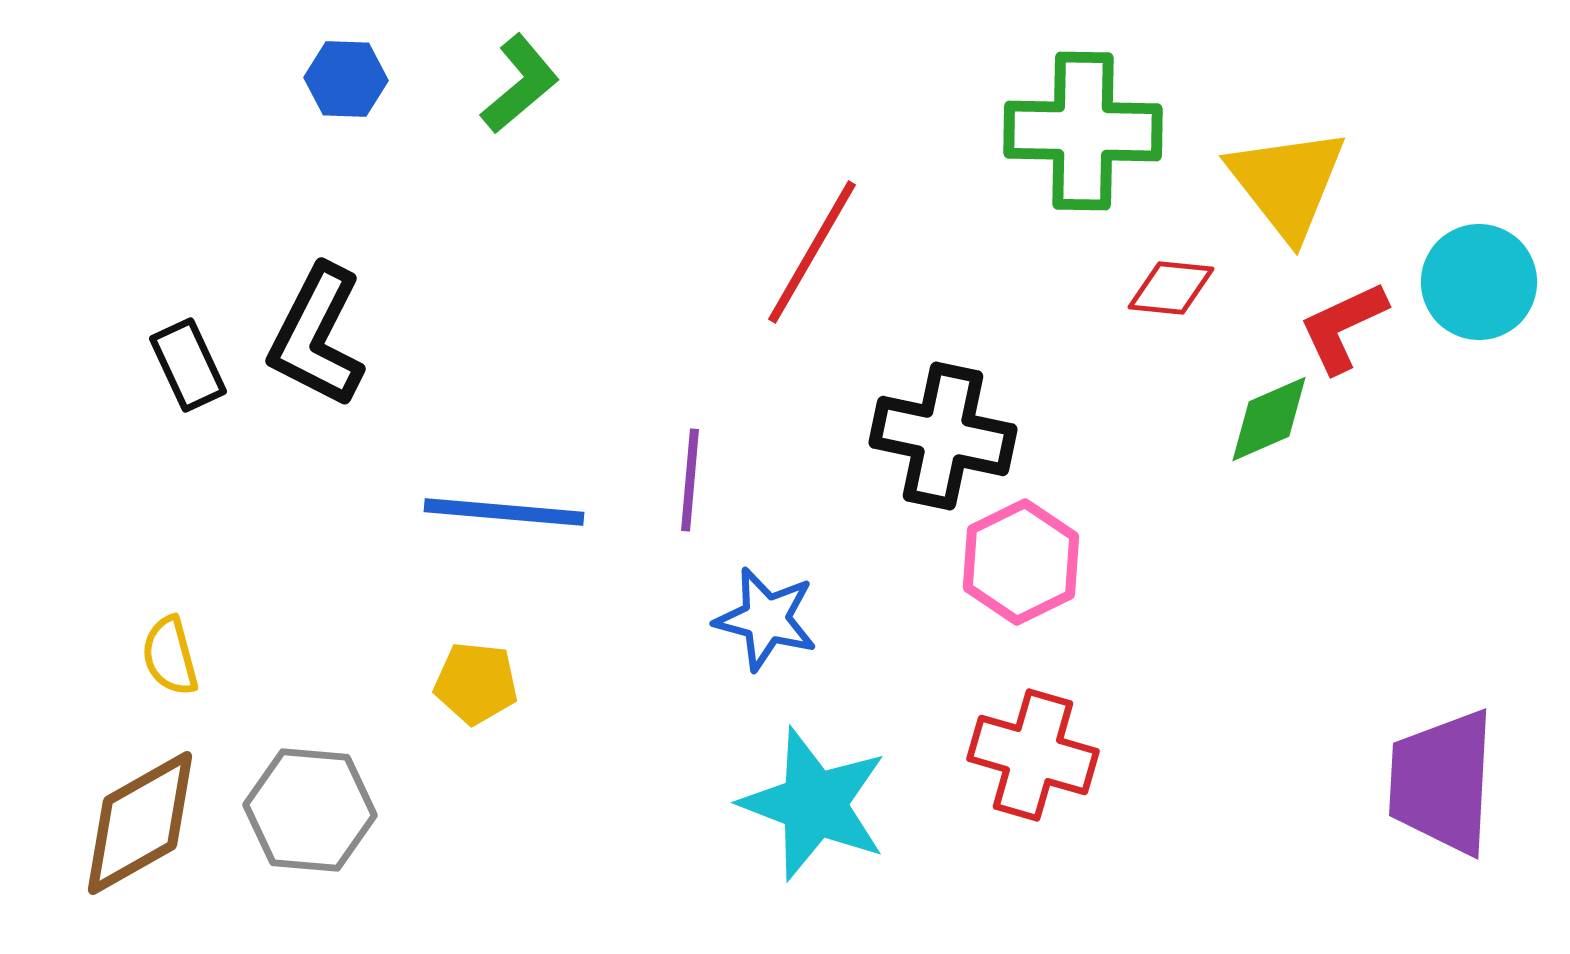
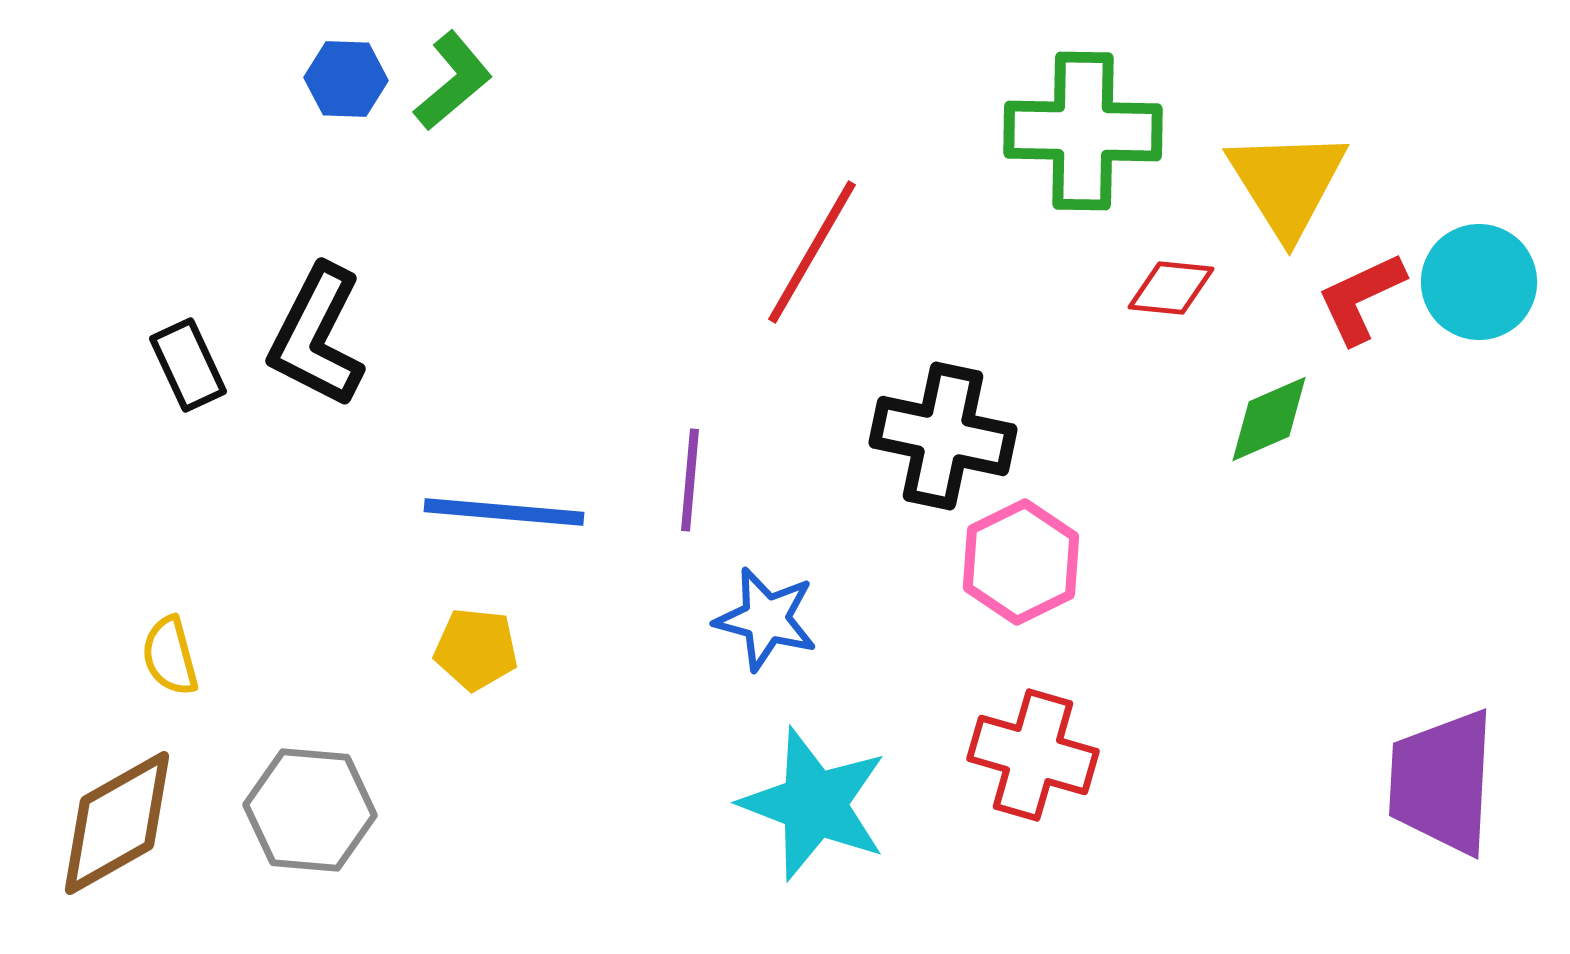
green L-shape: moved 67 px left, 3 px up
yellow triangle: rotated 6 degrees clockwise
red L-shape: moved 18 px right, 29 px up
yellow pentagon: moved 34 px up
brown diamond: moved 23 px left
